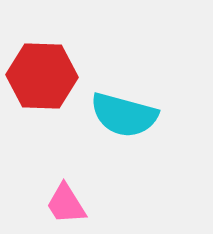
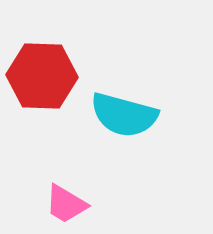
pink trapezoid: rotated 27 degrees counterclockwise
